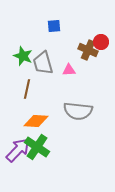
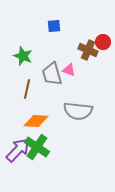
red circle: moved 2 px right
gray trapezoid: moved 9 px right, 11 px down
pink triangle: rotated 24 degrees clockwise
